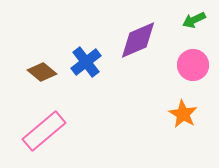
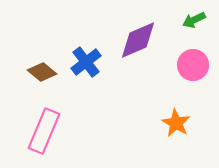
orange star: moved 7 px left, 9 px down
pink rectangle: rotated 27 degrees counterclockwise
